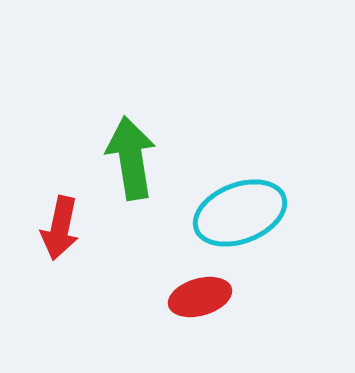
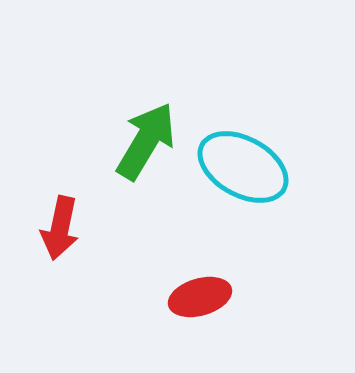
green arrow: moved 15 px right, 17 px up; rotated 40 degrees clockwise
cyan ellipse: moved 3 px right, 46 px up; rotated 50 degrees clockwise
